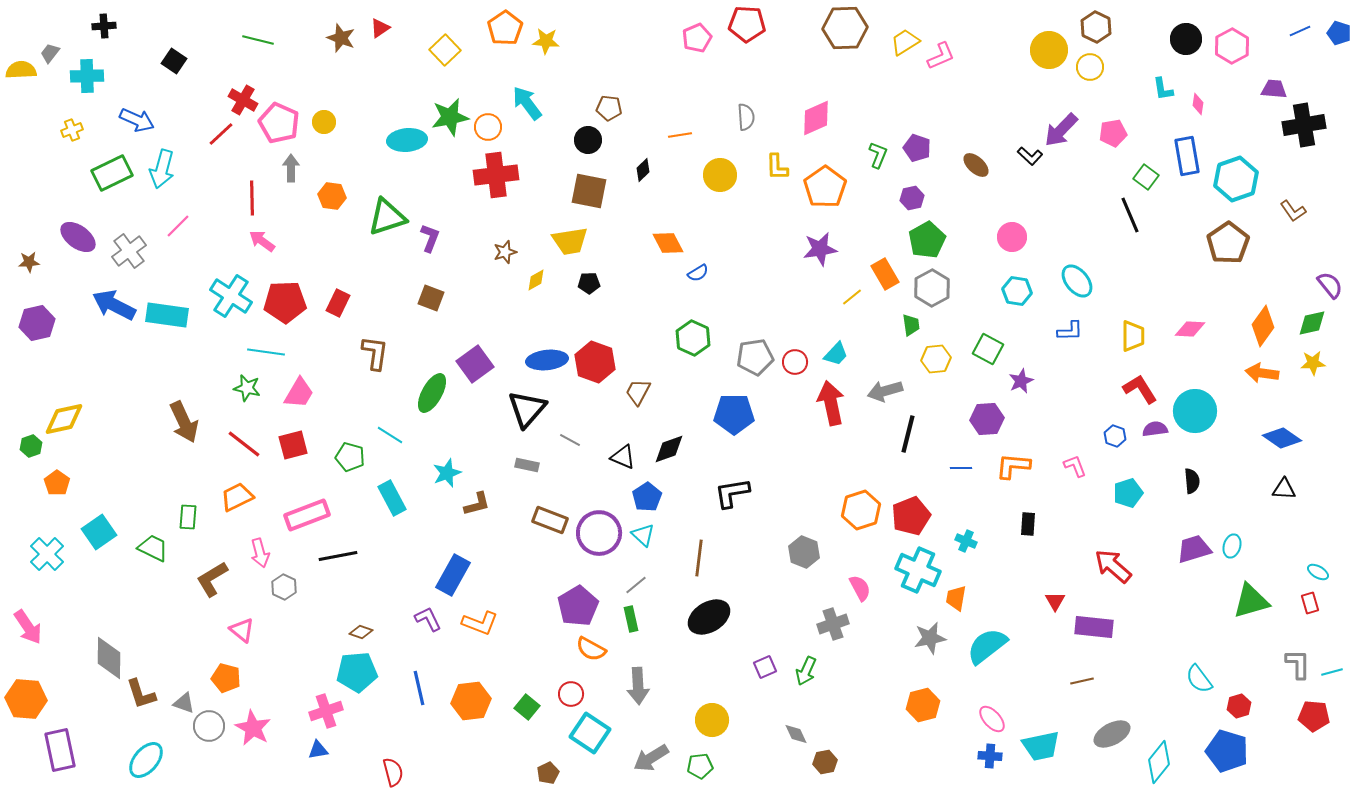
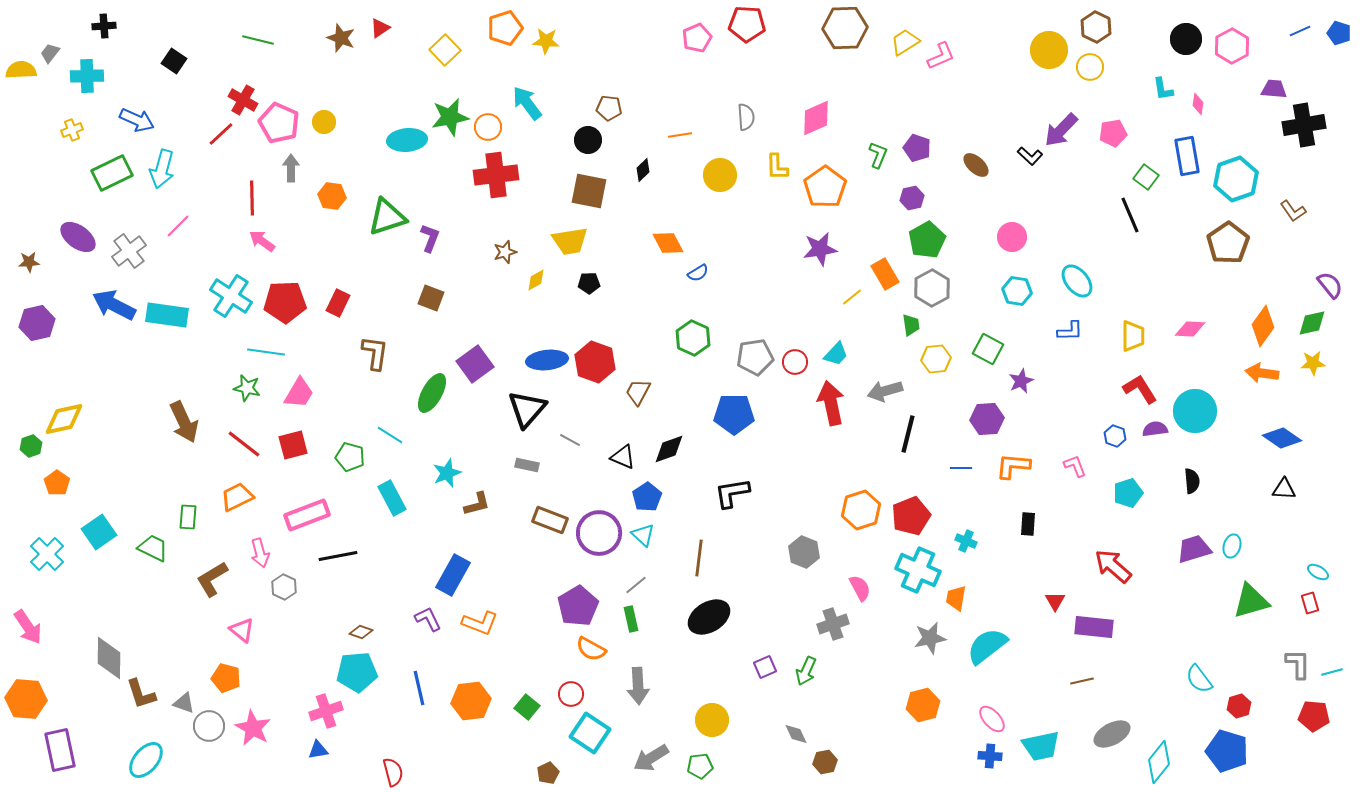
orange pentagon at (505, 28): rotated 16 degrees clockwise
